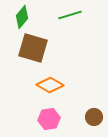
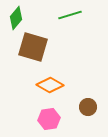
green diamond: moved 6 px left, 1 px down
brown square: moved 1 px up
brown circle: moved 6 px left, 10 px up
